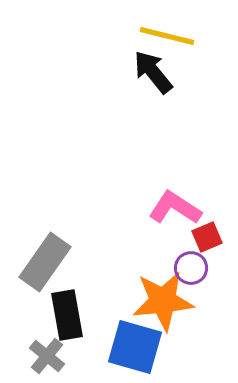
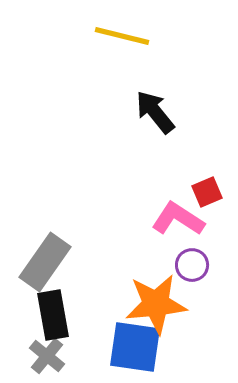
yellow line: moved 45 px left
black arrow: moved 2 px right, 40 px down
pink L-shape: moved 3 px right, 11 px down
red square: moved 45 px up
purple circle: moved 1 px right, 3 px up
orange star: moved 7 px left, 3 px down
black rectangle: moved 14 px left
blue square: rotated 8 degrees counterclockwise
